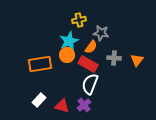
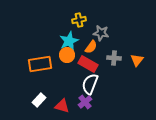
purple cross: moved 1 px right, 3 px up
